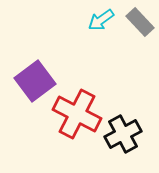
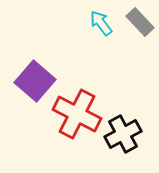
cyan arrow: moved 3 px down; rotated 88 degrees clockwise
purple square: rotated 12 degrees counterclockwise
